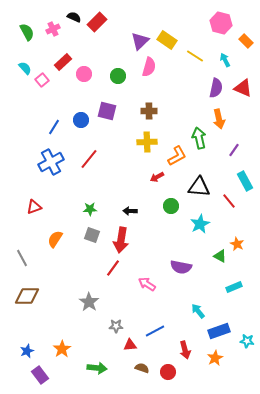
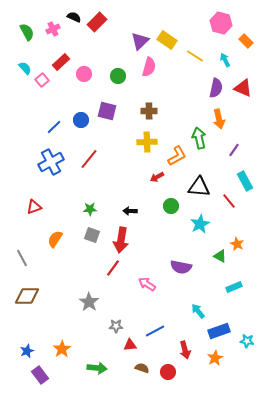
red rectangle at (63, 62): moved 2 px left
blue line at (54, 127): rotated 14 degrees clockwise
